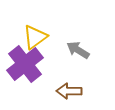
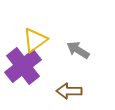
yellow triangle: moved 3 px down
purple cross: moved 2 px left, 2 px down
